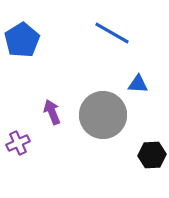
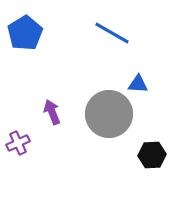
blue pentagon: moved 3 px right, 7 px up
gray circle: moved 6 px right, 1 px up
